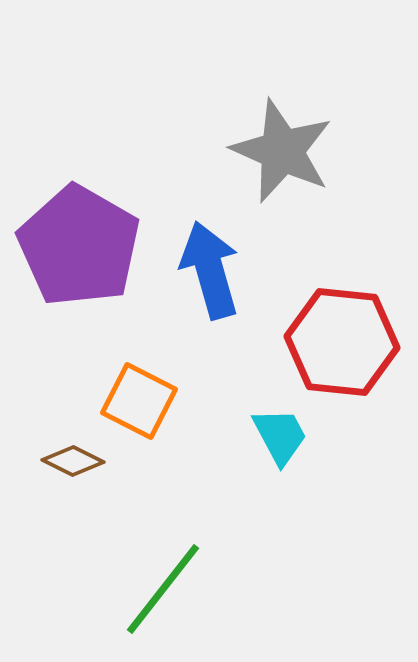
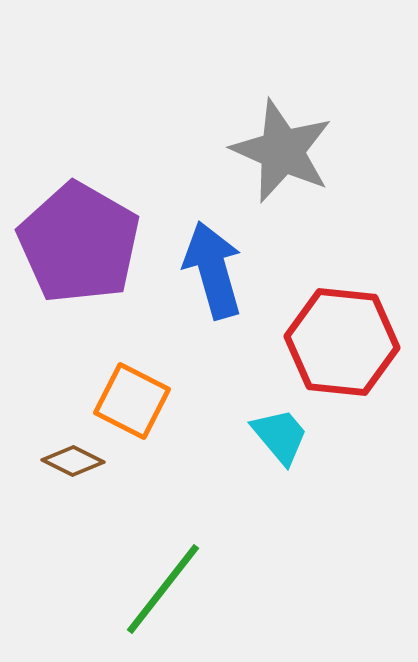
purple pentagon: moved 3 px up
blue arrow: moved 3 px right
orange square: moved 7 px left
cyan trapezoid: rotated 12 degrees counterclockwise
